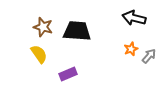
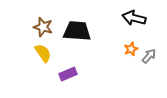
yellow semicircle: moved 4 px right, 1 px up
